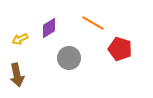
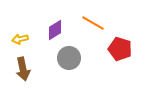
purple diamond: moved 6 px right, 2 px down
yellow arrow: rotated 14 degrees clockwise
brown arrow: moved 6 px right, 6 px up
